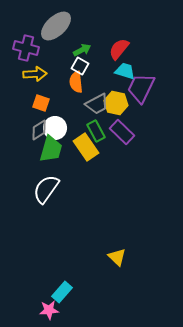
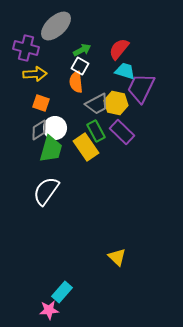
white semicircle: moved 2 px down
